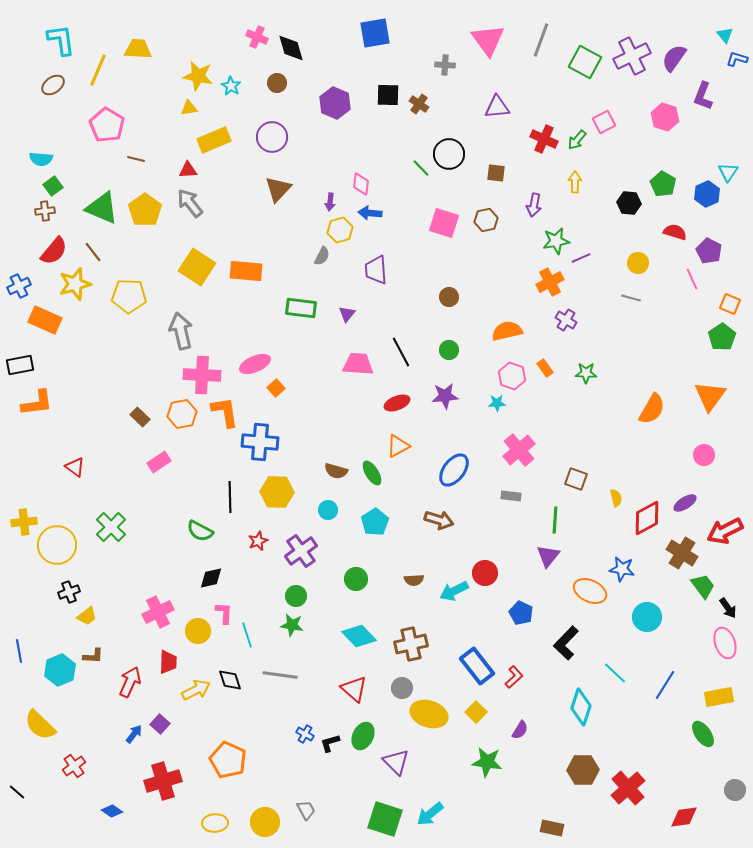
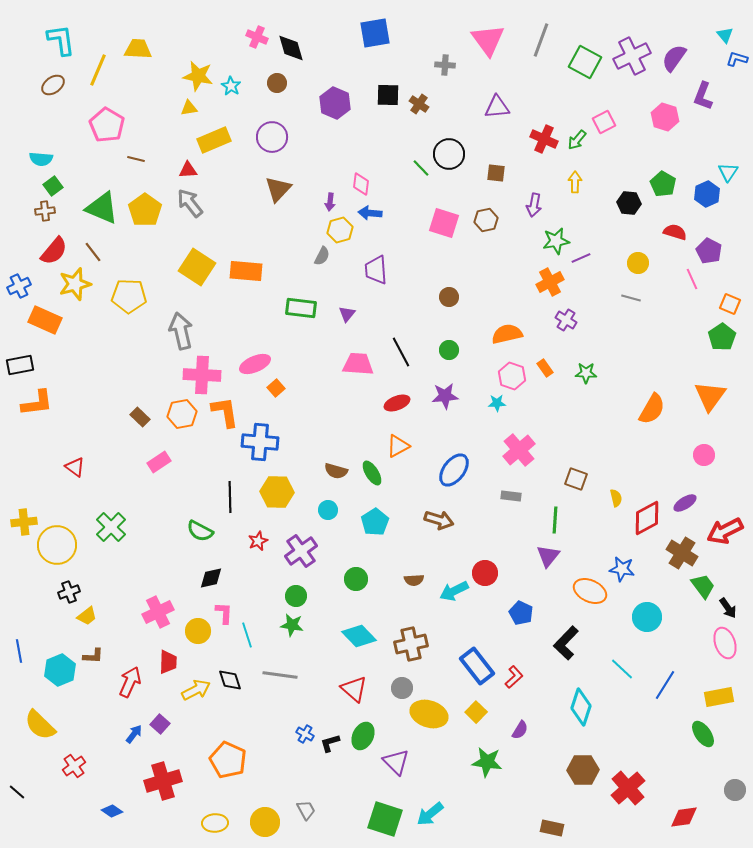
orange semicircle at (507, 331): moved 3 px down
cyan line at (615, 673): moved 7 px right, 4 px up
